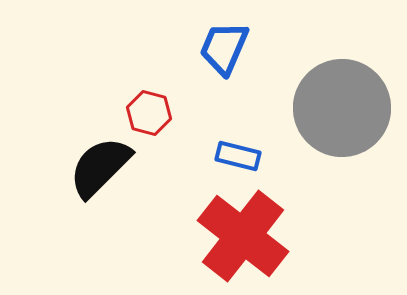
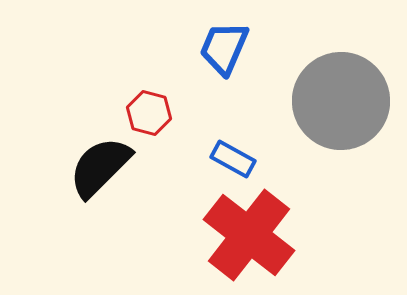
gray circle: moved 1 px left, 7 px up
blue rectangle: moved 5 px left, 3 px down; rotated 15 degrees clockwise
red cross: moved 6 px right, 1 px up
